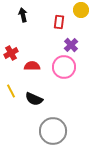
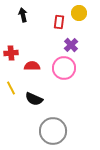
yellow circle: moved 2 px left, 3 px down
red cross: rotated 24 degrees clockwise
pink circle: moved 1 px down
yellow line: moved 3 px up
